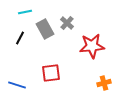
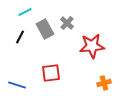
cyan line: rotated 16 degrees counterclockwise
black line: moved 1 px up
